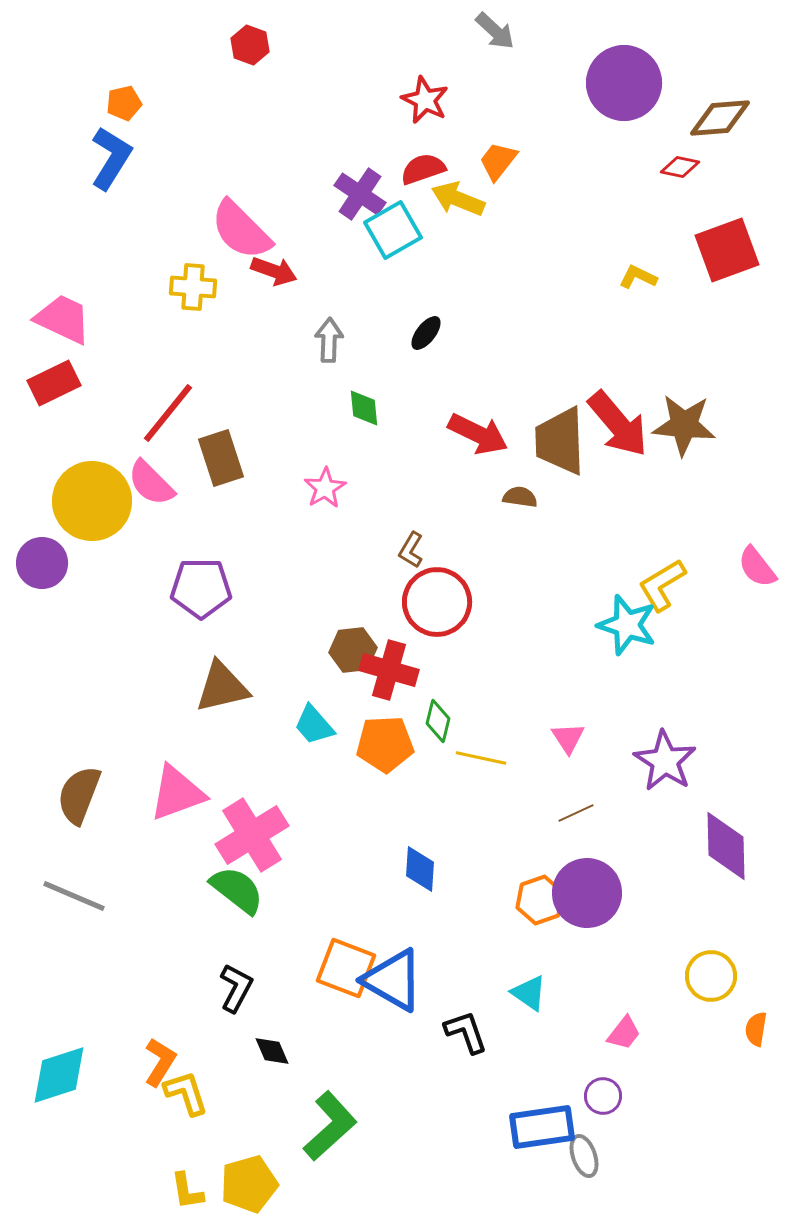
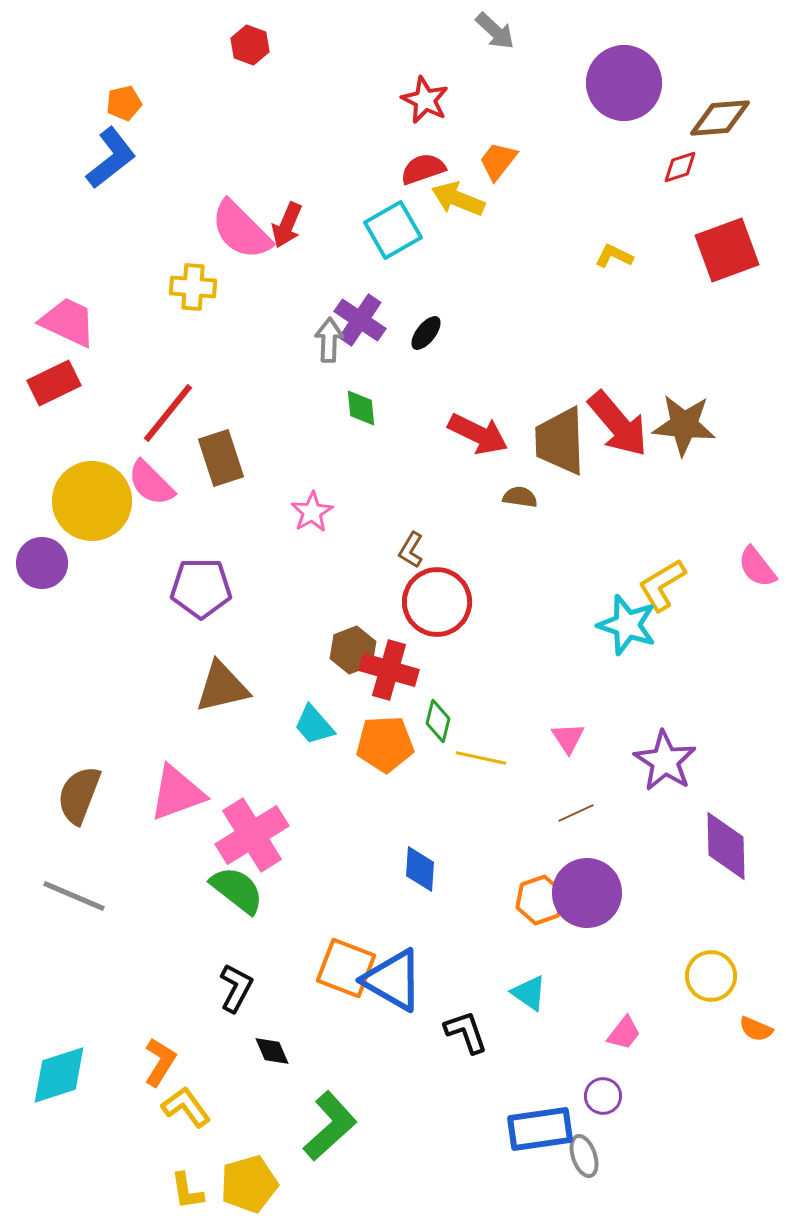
blue L-shape at (111, 158): rotated 20 degrees clockwise
red diamond at (680, 167): rotated 30 degrees counterclockwise
purple cross at (360, 194): moved 126 px down
red arrow at (274, 271): moved 13 px right, 46 px up; rotated 93 degrees clockwise
yellow L-shape at (638, 277): moved 24 px left, 21 px up
pink trapezoid at (63, 319): moved 5 px right, 3 px down
green diamond at (364, 408): moved 3 px left
pink star at (325, 488): moved 13 px left, 24 px down
brown hexagon at (353, 650): rotated 15 degrees counterclockwise
orange semicircle at (756, 1029): rotated 76 degrees counterclockwise
yellow L-shape at (186, 1093): moved 14 px down; rotated 18 degrees counterclockwise
blue rectangle at (542, 1127): moved 2 px left, 2 px down
